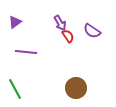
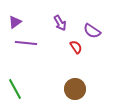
red semicircle: moved 8 px right, 11 px down
purple line: moved 9 px up
brown circle: moved 1 px left, 1 px down
